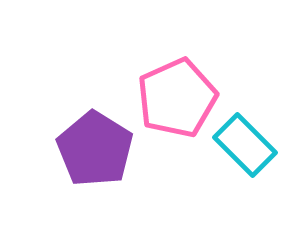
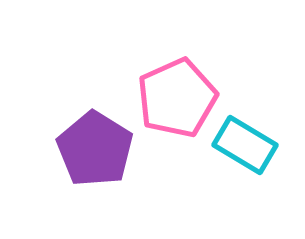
cyan rectangle: rotated 14 degrees counterclockwise
